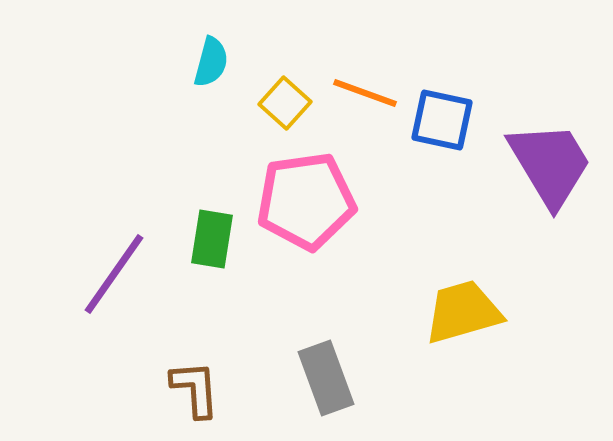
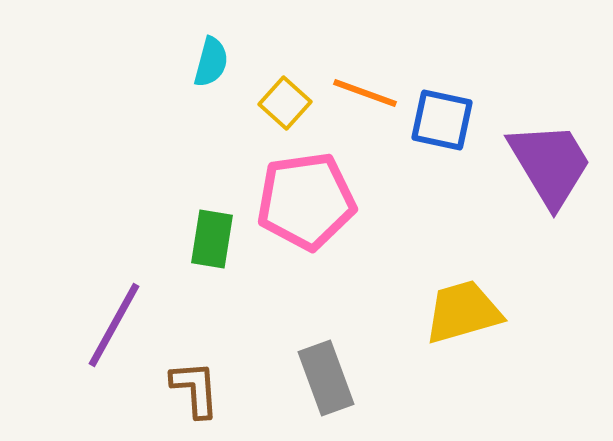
purple line: moved 51 px down; rotated 6 degrees counterclockwise
